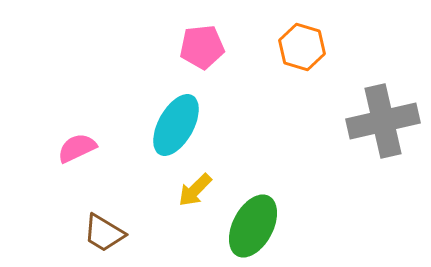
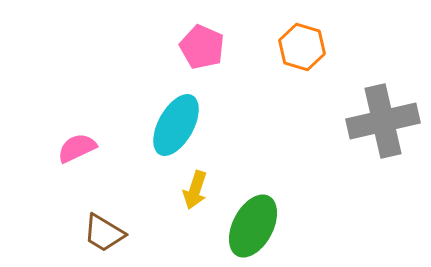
pink pentagon: rotated 30 degrees clockwise
yellow arrow: rotated 27 degrees counterclockwise
